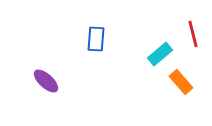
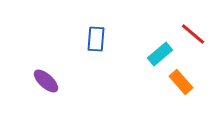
red line: rotated 36 degrees counterclockwise
